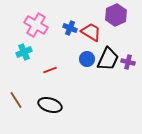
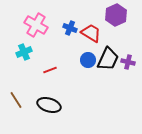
red trapezoid: moved 1 px down
blue circle: moved 1 px right, 1 px down
black ellipse: moved 1 px left
